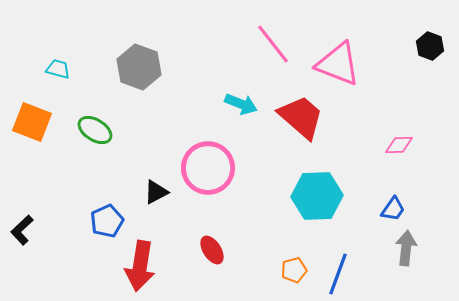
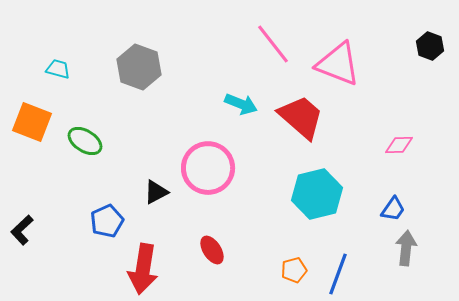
green ellipse: moved 10 px left, 11 px down
cyan hexagon: moved 2 px up; rotated 12 degrees counterclockwise
red arrow: moved 3 px right, 3 px down
